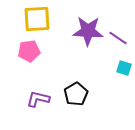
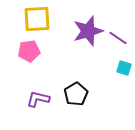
purple star: rotated 20 degrees counterclockwise
